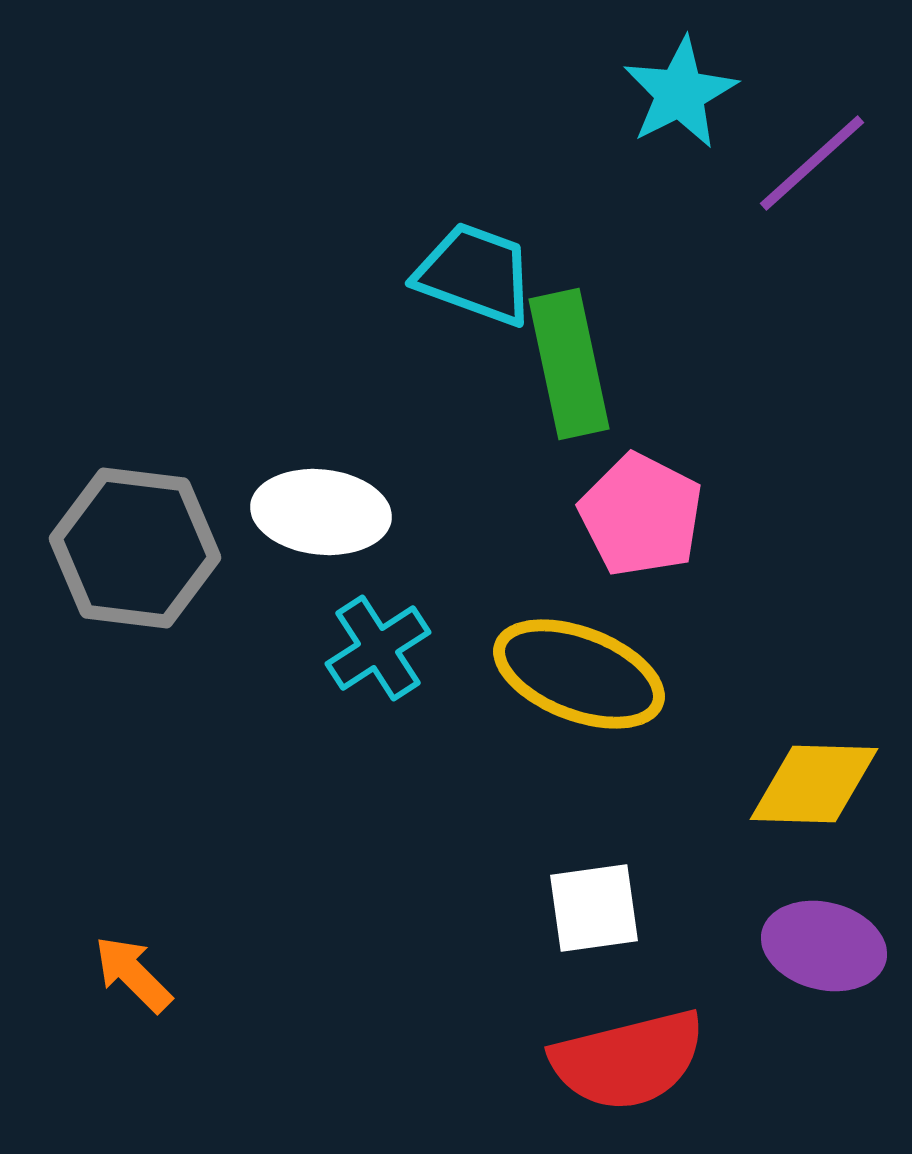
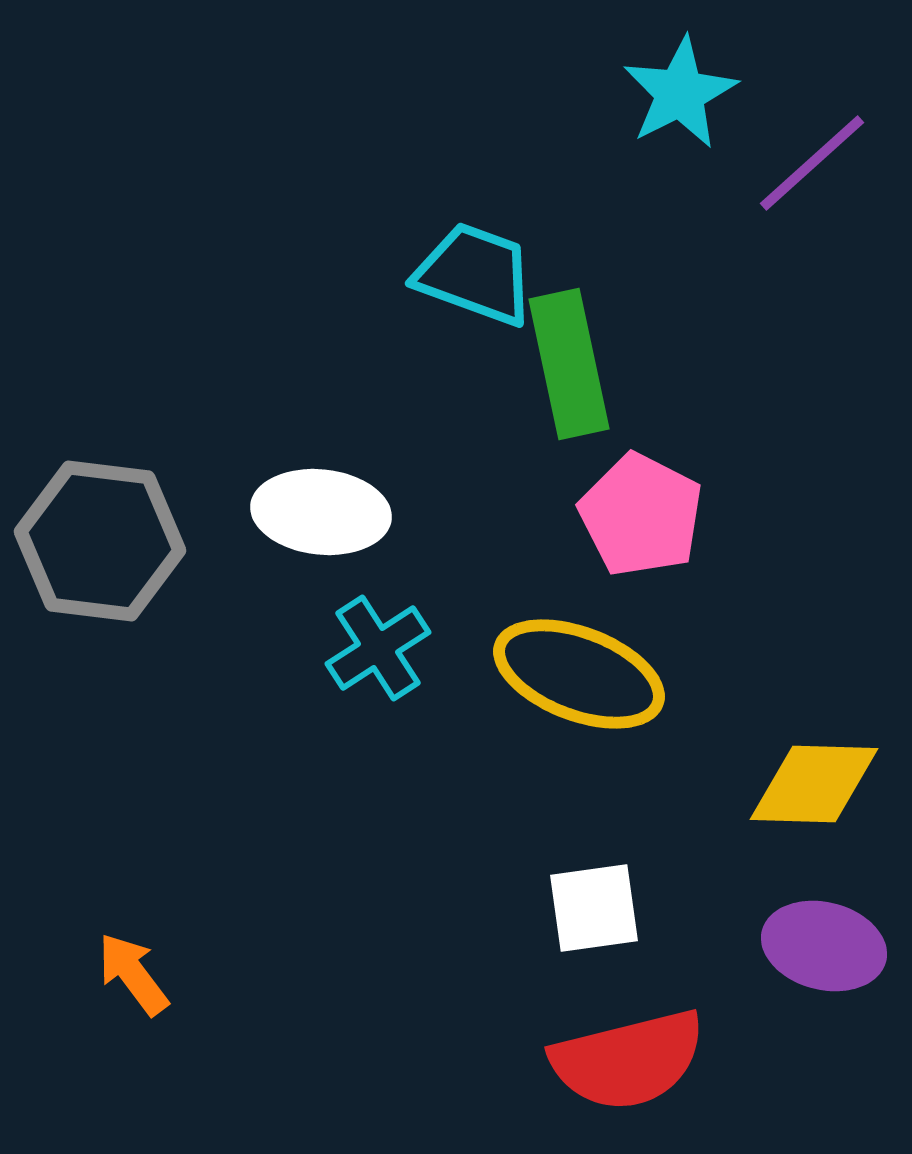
gray hexagon: moved 35 px left, 7 px up
orange arrow: rotated 8 degrees clockwise
